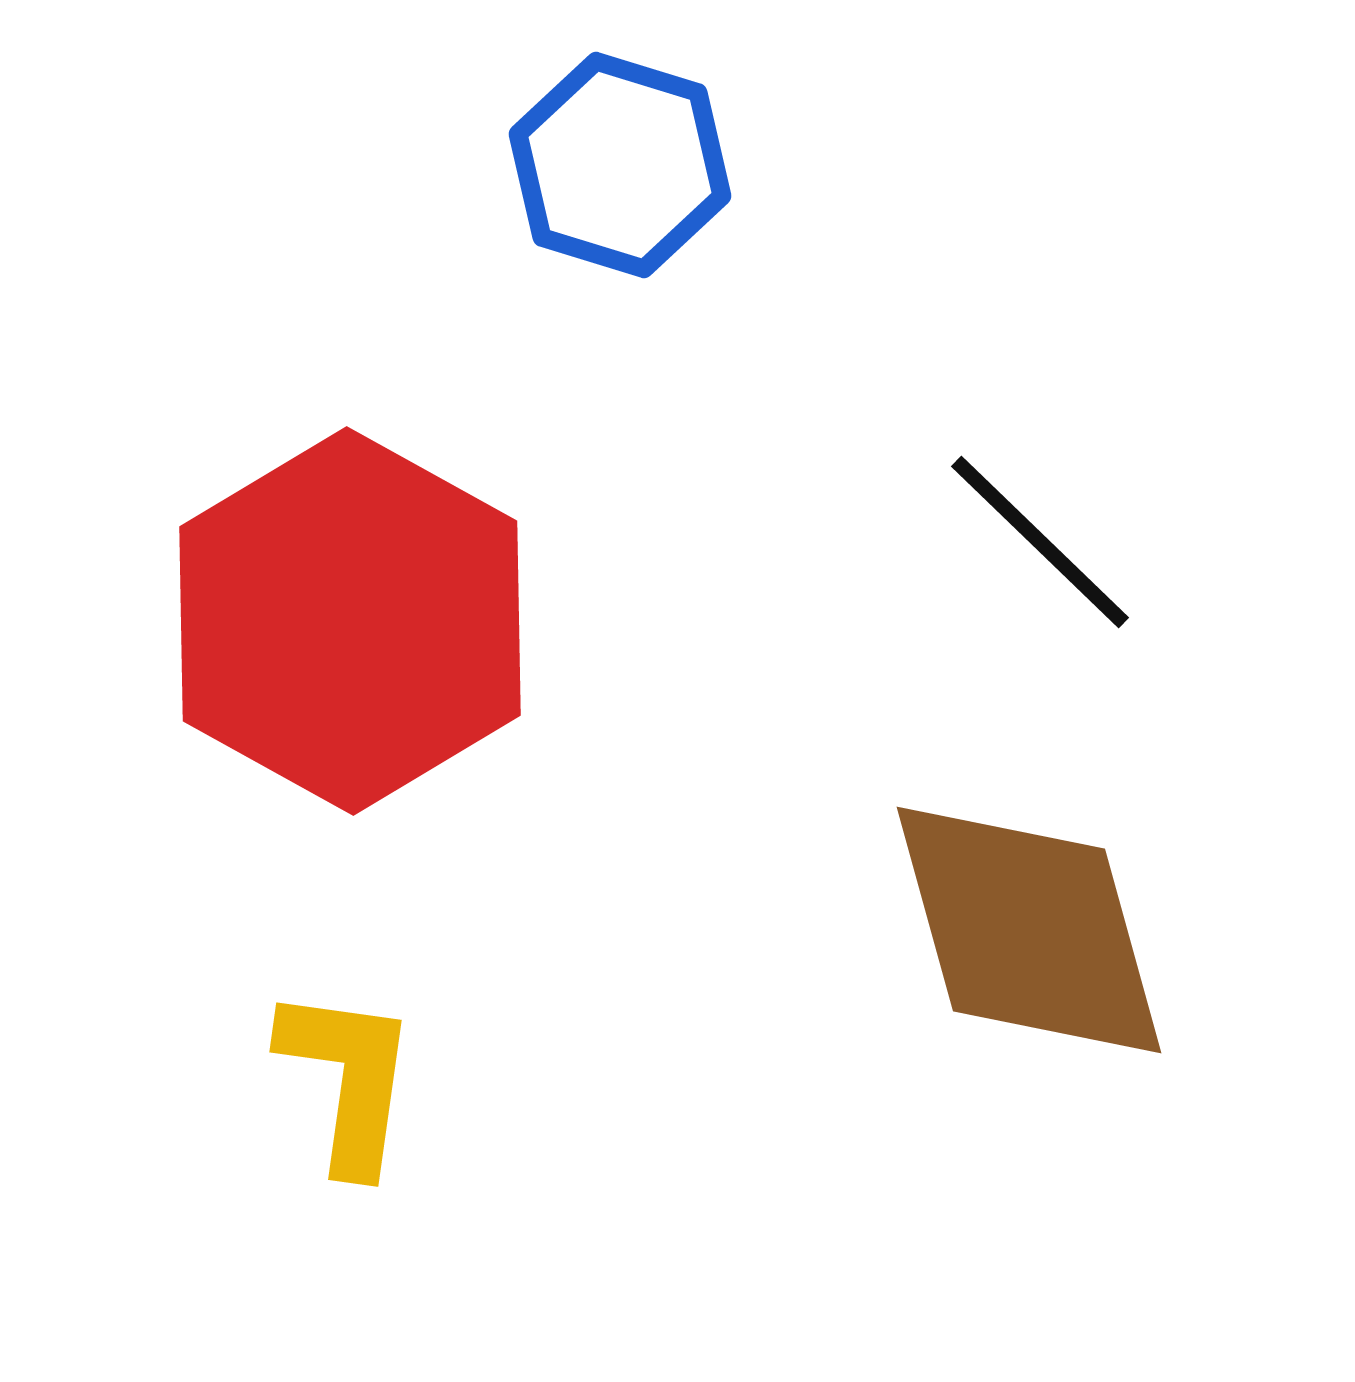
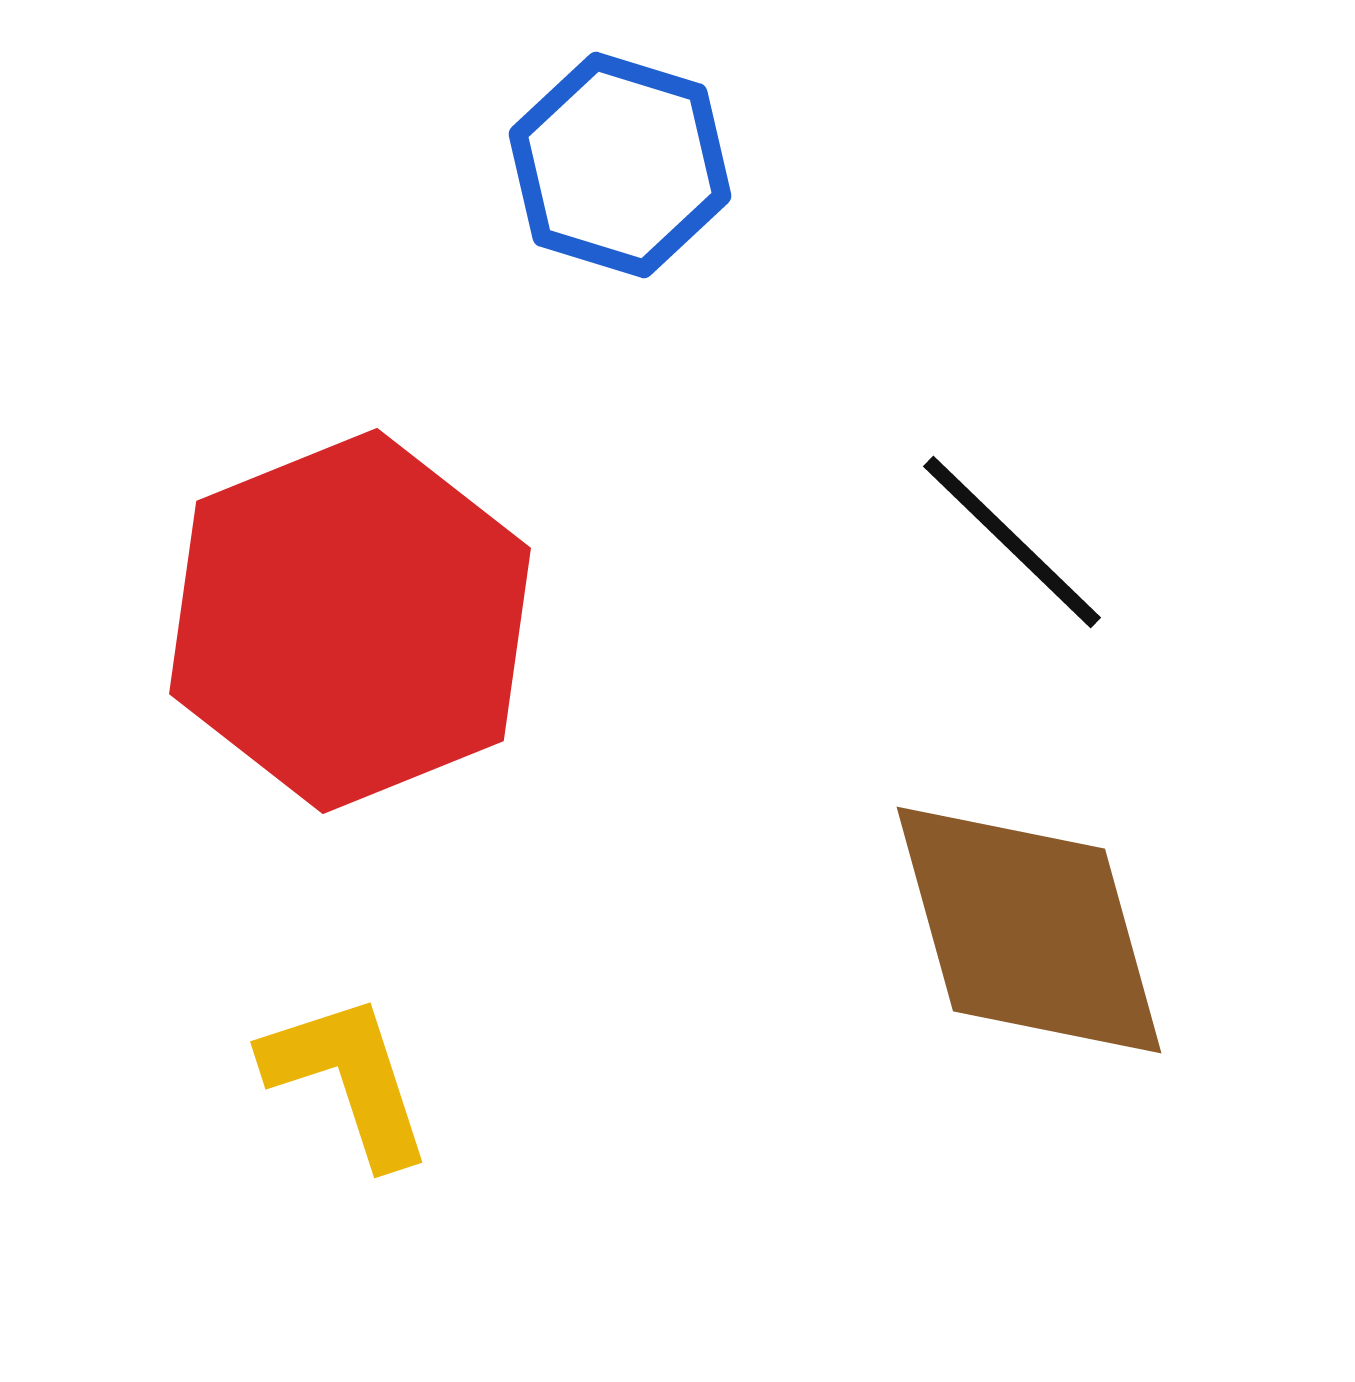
black line: moved 28 px left
red hexagon: rotated 9 degrees clockwise
yellow L-shape: rotated 26 degrees counterclockwise
